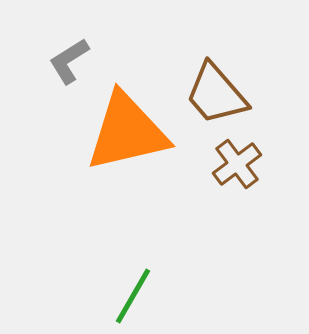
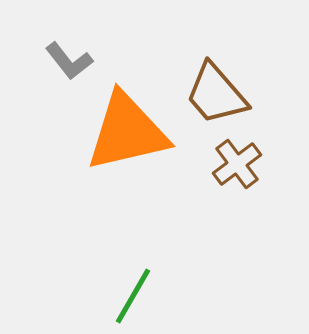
gray L-shape: rotated 96 degrees counterclockwise
